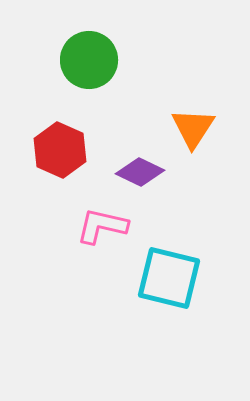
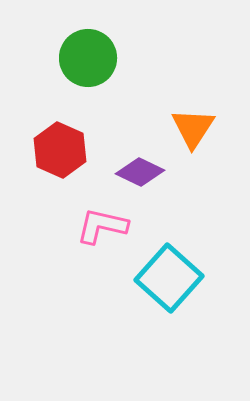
green circle: moved 1 px left, 2 px up
cyan square: rotated 28 degrees clockwise
